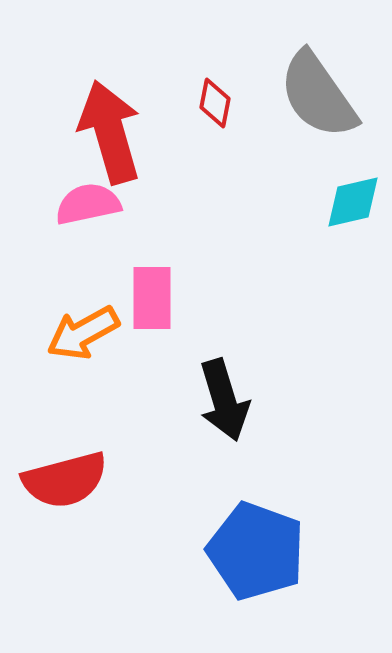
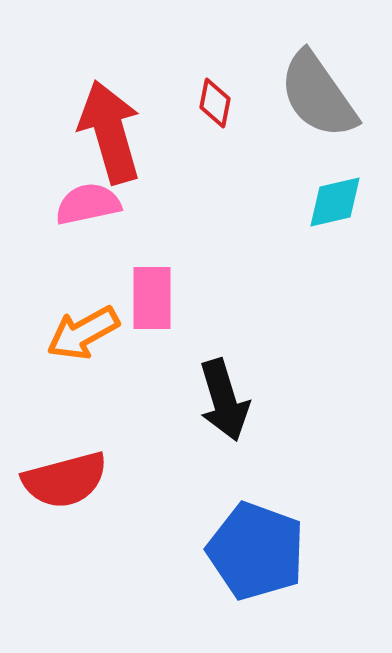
cyan diamond: moved 18 px left
